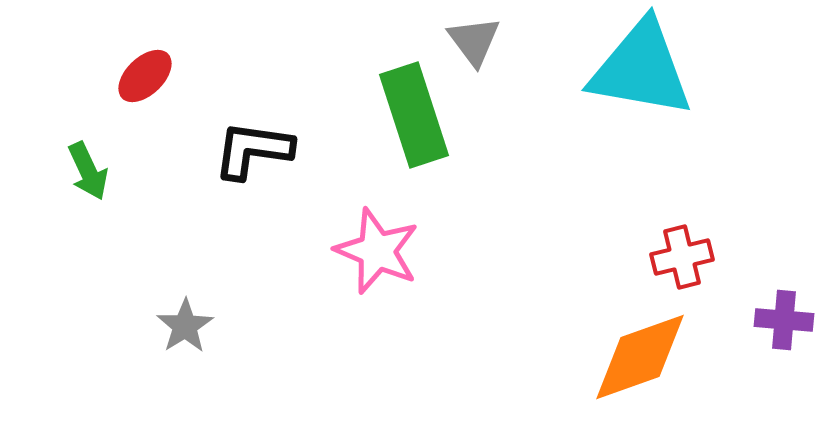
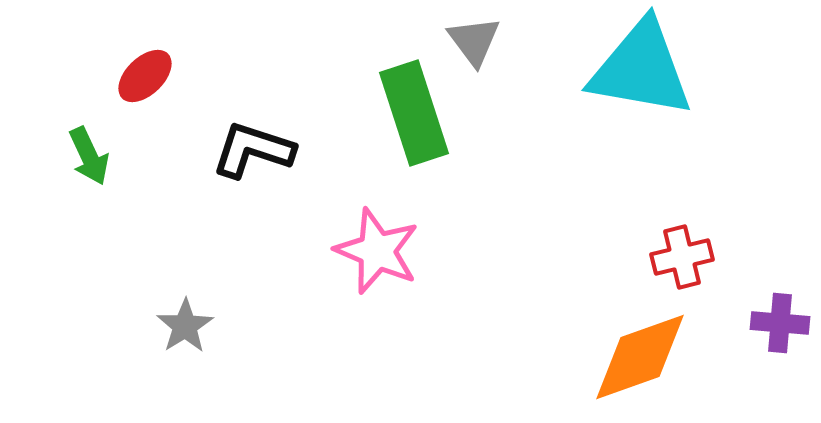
green rectangle: moved 2 px up
black L-shape: rotated 10 degrees clockwise
green arrow: moved 1 px right, 15 px up
purple cross: moved 4 px left, 3 px down
